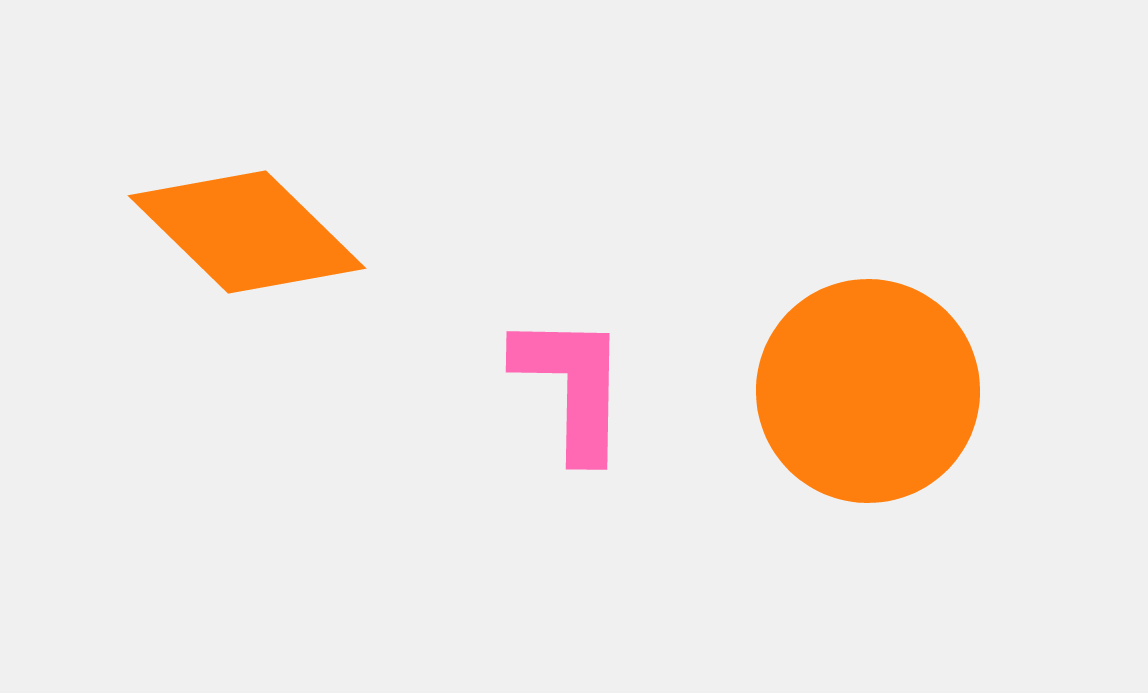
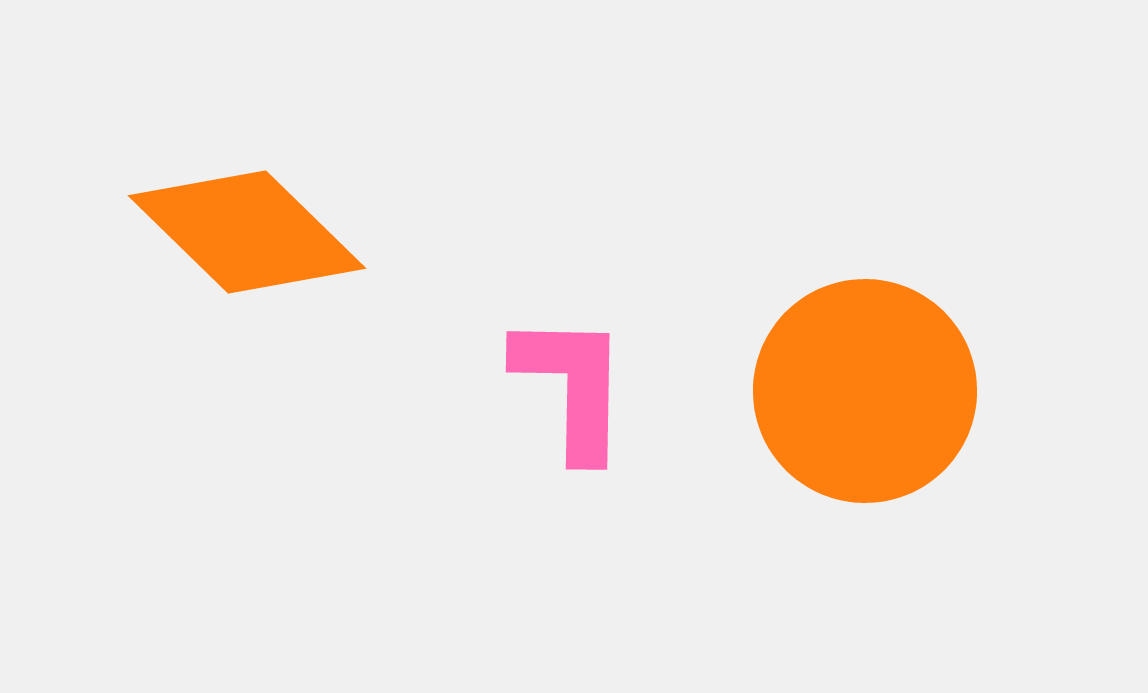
orange circle: moved 3 px left
